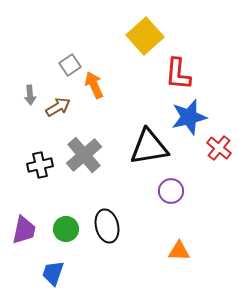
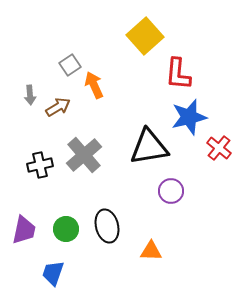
orange triangle: moved 28 px left
